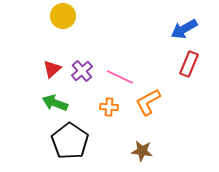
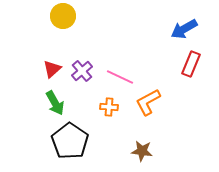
red rectangle: moved 2 px right
green arrow: rotated 140 degrees counterclockwise
